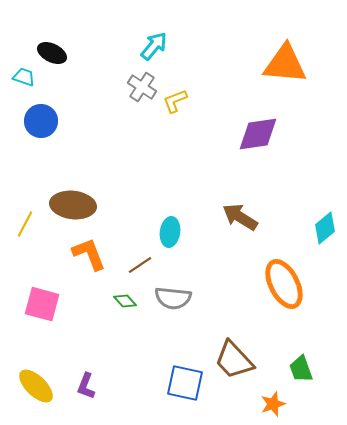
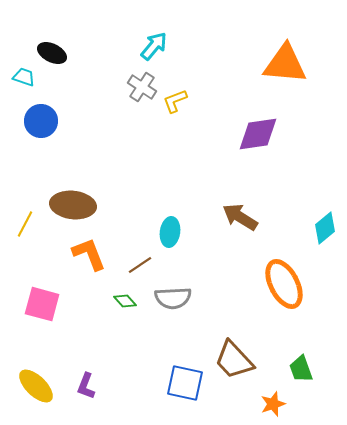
gray semicircle: rotated 9 degrees counterclockwise
